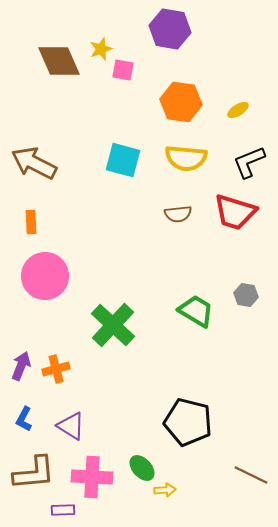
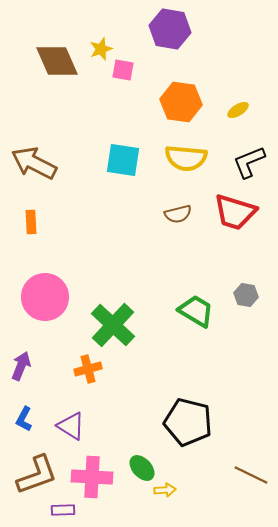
brown diamond: moved 2 px left
cyan square: rotated 6 degrees counterclockwise
brown semicircle: rotated 8 degrees counterclockwise
pink circle: moved 21 px down
orange cross: moved 32 px right
brown L-shape: moved 3 px right, 2 px down; rotated 15 degrees counterclockwise
